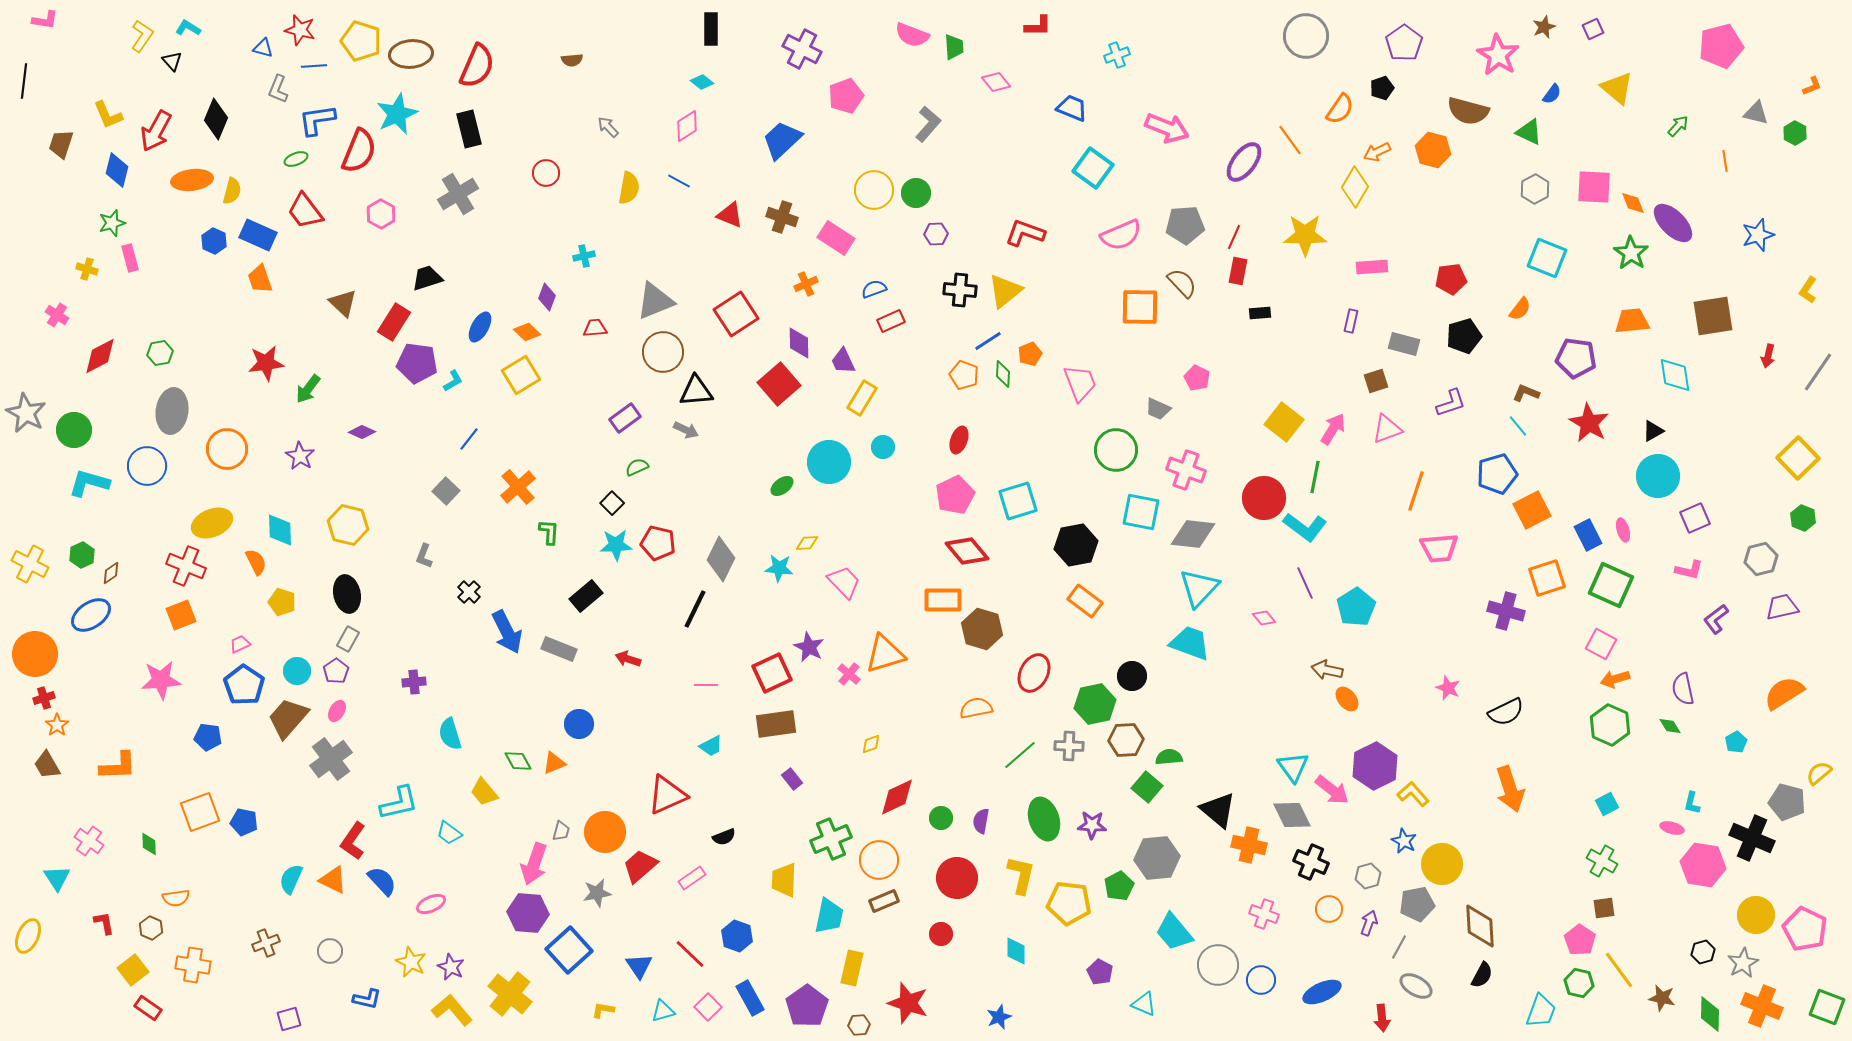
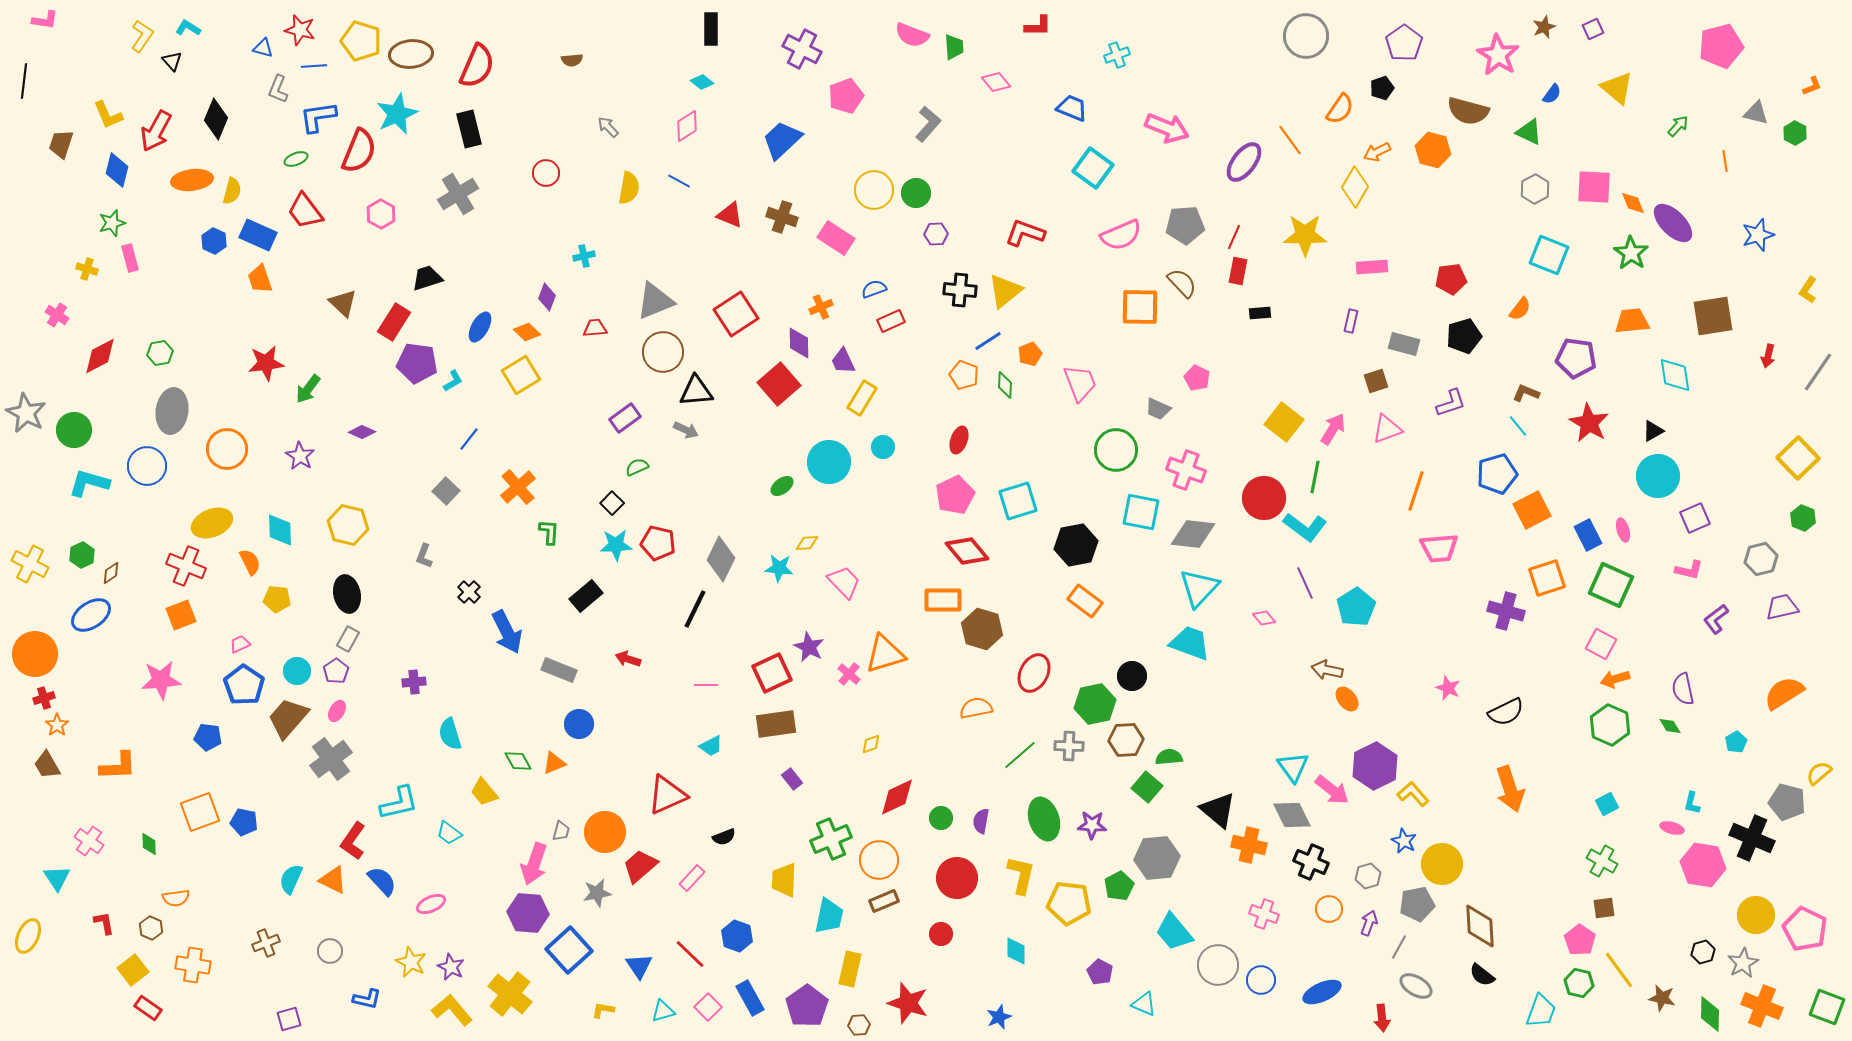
blue L-shape at (317, 120): moved 1 px right, 3 px up
cyan square at (1547, 258): moved 2 px right, 3 px up
orange cross at (806, 284): moved 15 px right, 23 px down
green diamond at (1003, 374): moved 2 px right, 11 px down
orange semicircle at (256, 562): moved 6 px left
yellow pentagon at (282, 602): moved 5 px left, 3 px up; rotated 12 degrees counterclockwise
gray rectangle at (559, 649): moved 21 px down
pink rectangle at (692, 878): rotated 12 degrees counterclockwise
yellow rectangle at (852, 968): moved 2 px left, 1 px down
black semicircle at (1482, 975): rotated 100 degrees clockwise
